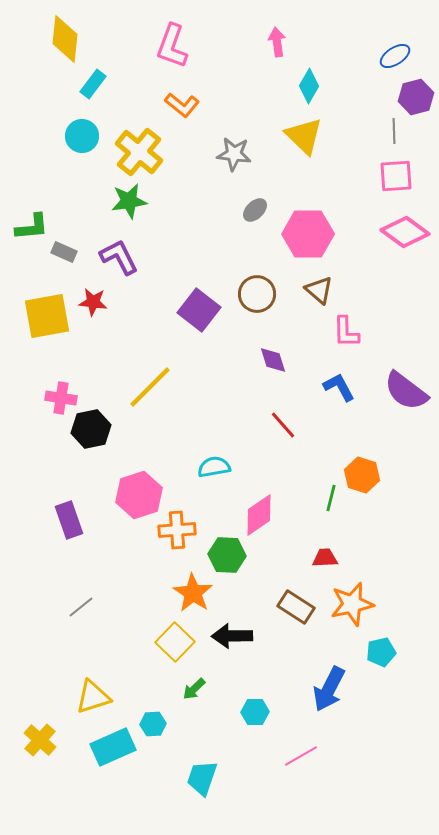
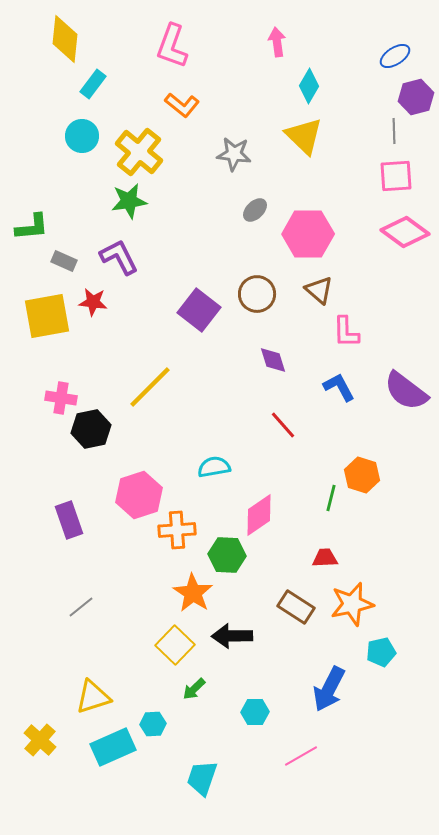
gray rectangle at (64, 252): moved 9 px down
yellow square at (175, 642): moved 3 px down
